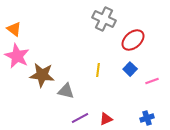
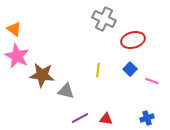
red ellipse: rotated 25 degrees clockwise
pink line: rotated 40 degrees clockwise
red triangle: rotated 32 degrees clockwise
